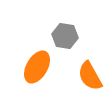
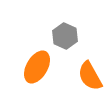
gray hexagon: rotated 15 degrees clockwise
